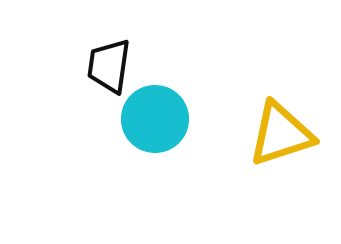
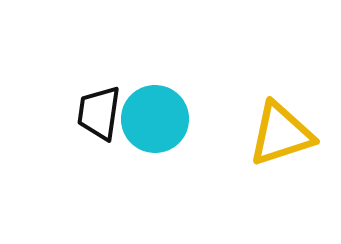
black trapezoid: moved 10 px left, 47 px down
